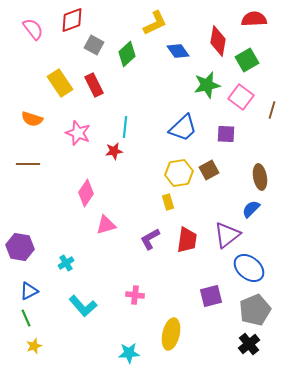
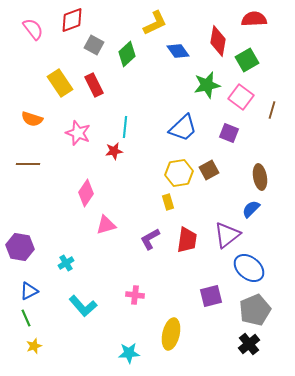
purple square at (226, 134): moved 3 px right, 1 px up; rotated 18 degrees clockwise
